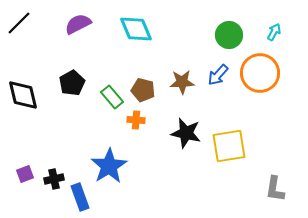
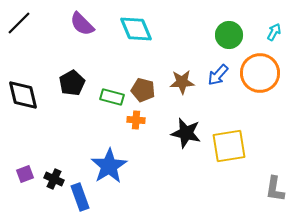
purple semicircle: moved 4 px right; rotated 108 degrees counterclockwise
green rectangle: rotated 35 degrees counterclockwise
black cross: rotated 36 degrees clockwise
